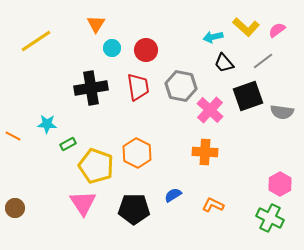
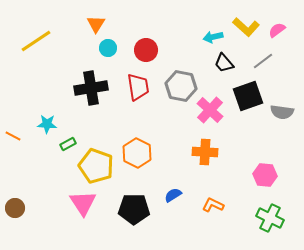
cyan circle: moved 4 px left
pink hexagon: moved 15 px left, 9 px up; rotated 25 degrees counterclockwise
